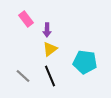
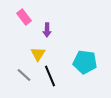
pink rectangle: moved 2 px left, 2 px up
yellow triangle: moved 12 px left, 5 px down; rotated 21 degrees counterclockwise
gray line: moved 1 px right, 1 px up
